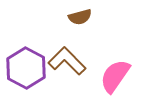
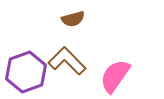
brown semicircle: moved 7 px left, 2 px down
purple hexagon: moved 4 px down; rotated 12 degrees clockwise
